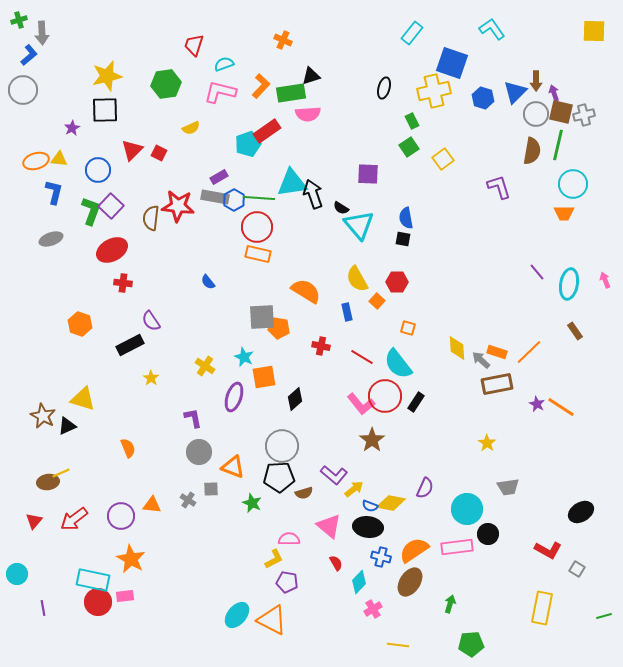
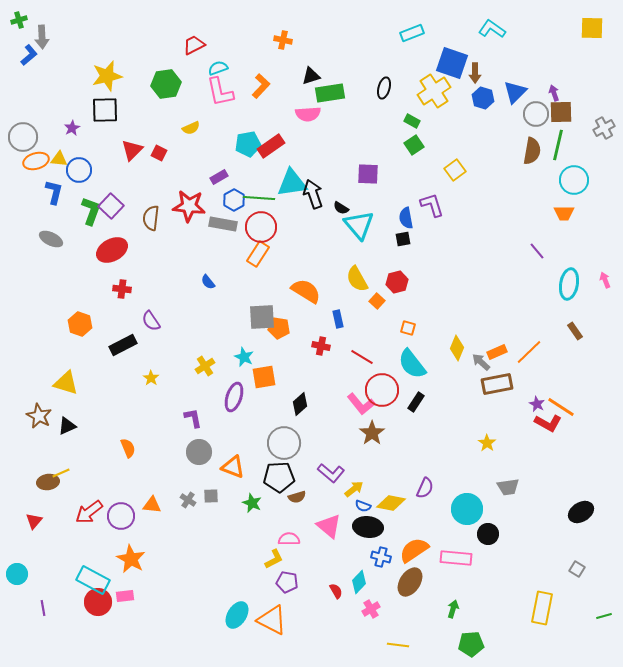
cyan L-shape at (492, 29): rotated 20 degrees counterclockwise
yellow square at (594, 31): moved 2 px left, 3 px up
gray arrow at (42, 33): moved 4 px down
cyan rectangle at (412, 33): rotated 30 degrees clockwise
orange cross at (283, 40): rotated 12 degrees counterclockwise
red trapezoid at (194, 45): rotated 45 degrees clockwise
cyan semicircle at (224, 64): moved 6 px left, 4 px down
brown arrow at (536, 81): moved 61 px left, 8 px up
gray circle at (23, 90): moved 47 px down
yellow cross at (434, 91): rotated 20 degrees counterclockwise
pink L-shape at (220, 92): rotated 116 degrees counterclockwise
green rectangle at (291, 93): moved 39 px right
brown square at (561, 112): rotated 15 degrees counterclockwise
gray cross at (584, 115): moved 20 px right, 13 px down; rotated 15 degrees counterclockwise
green rectangle at (412, 121): rotated 35 degrees counterclockwise
red rectangle at (267, 131): moved 4 px right, 15 px down
cyan pentagon at (248, 144): rotated 10 degrees clockwise
green square at (409, 147): moved 5 px right, 2 px up
yellow square at (443, 159): moved 12 px right, 11 px down
blue circle at (98, 170): moved 19 px left
cyan circle at (573, 184): moved 1 px right, 4 px up
purple L-shape at (499, 187): moved 67 px left, 18 px down
gray rectangle at (215, 197): moved 8 px right, 27 px down
red star at (178, 206): moved 11 px right
red circle at (257, 227): moved 4 px right
gray ellipse at (51, 239): rotated 45 degrees clockwise
black square at (403, 239): rotated 21 degrees counterclockwise
orange rectangle at (258, 254): rotated 70 degrees counterclockwise
purple line at (537, 272): moved 21 px up
red hexagon at (397, 282): rotated 15 degrees counterclockwise
red cross at (123, 283): moved 1 px left, 6 px down
blue rectangle at (347, 312): moved 9 px left, 7 px down
black rectangle at (130, 345): moved 7 px left
yellow diamond at (457, 348): rotated 25 degrees clockwise
orange rectangle at (497, 352): rotated 42 degrees counterclockwise
gray arrow at (481, 360): moved 2 px down
cyan semicircle at (398, 364): moved 14 px right
yellow cross at (205, 366): rotated 24 degrees clockwise
red circle at (385, 396): moved 3 px left, 6 px up
yellow triangle at (83, 399): moved 17 px left, 16 px up
black diamond at (295, 399): moved 5 px right, 5 px down
brown star at (43, 416): moved 4 px left
brown star at (372, 440): moved 7 px up
gray circle at (282, 446): moved 2 px right, 3 px up
purple L-shape at (334, 475): moved 3 px left, 2 px up
gray square at (211, 489): moved 7 px down
brown semicircle at (304, 493): moved 7 px left, 4 px down
blue semicircle at (370, 506): moved 7 px left
red arrow at (74, 519): moved 15 px right, 7 px up
pink rectangle at (457, 547): moved 1 px left, 11 px down; rotated 12 degrees clockwise
red L-shape at (548, 550): moved 127 px up
red semicircle at (336, 563): moved 28 px down
cyan rectangle at (93, 580): rotated 16 degrees clockwise
green arrow at (450, 604): moved 3 px right, 5 px down
pink cross at (373, 609): moved 2 px left
cyan ellipse at (237, 615): rotated 8 degrees counterclockwise
